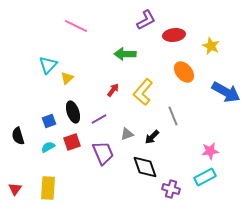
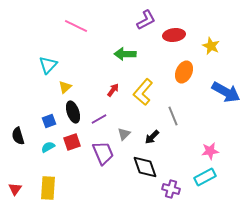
orange ellipse: rotated 65 degrees clockwise
yellow triangle: moved 2 px left, 9 px down
gray triangle: moved 3 px left; rotated 24 degrees counterclockwise
